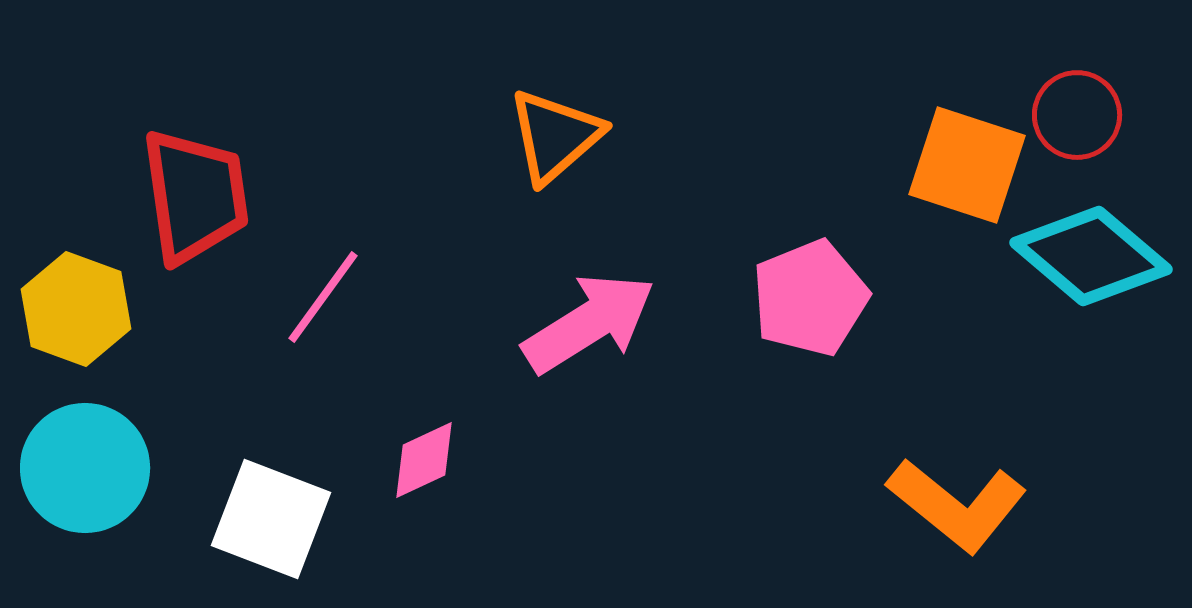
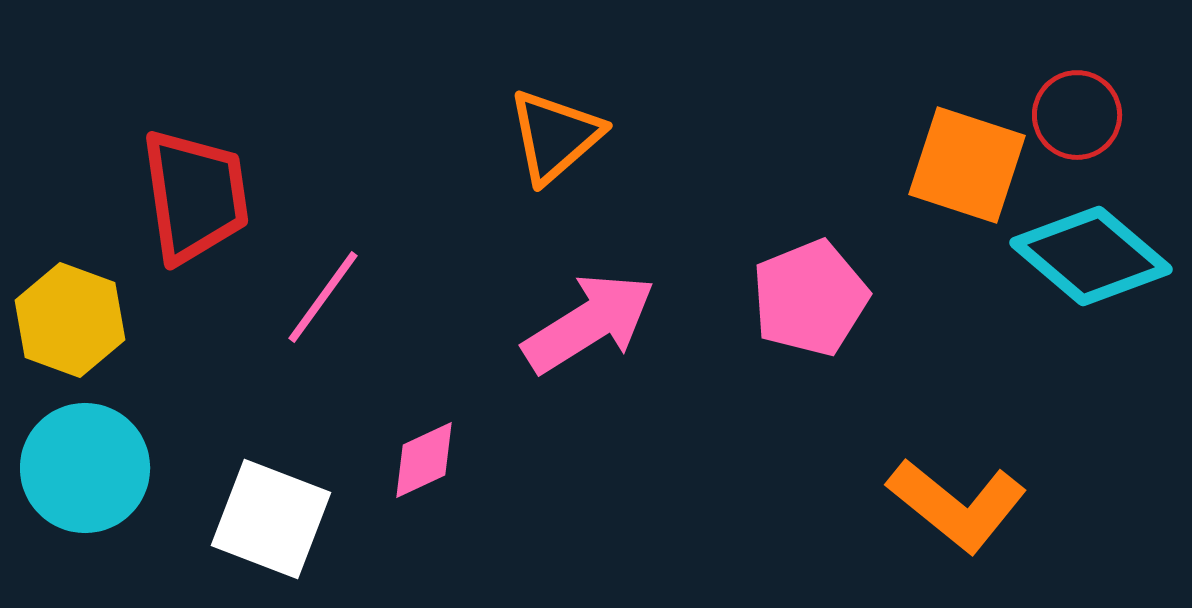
yellow hexagon: moved 6 px left, 11 px down
